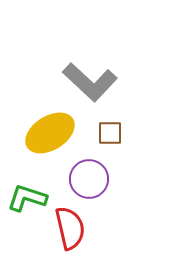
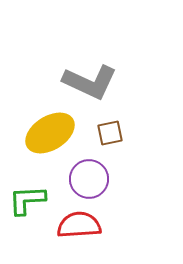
gray L-shape: rotated 18 degrees counterclockwise
brown square: rotated 12 degrees counterclockwise
green L-shape: moved 2 px down; rotated 21 degrees counterclockwise
red semicircle: moved 9 px right, 3 px up; rotated 81 degrees counterclockwise
